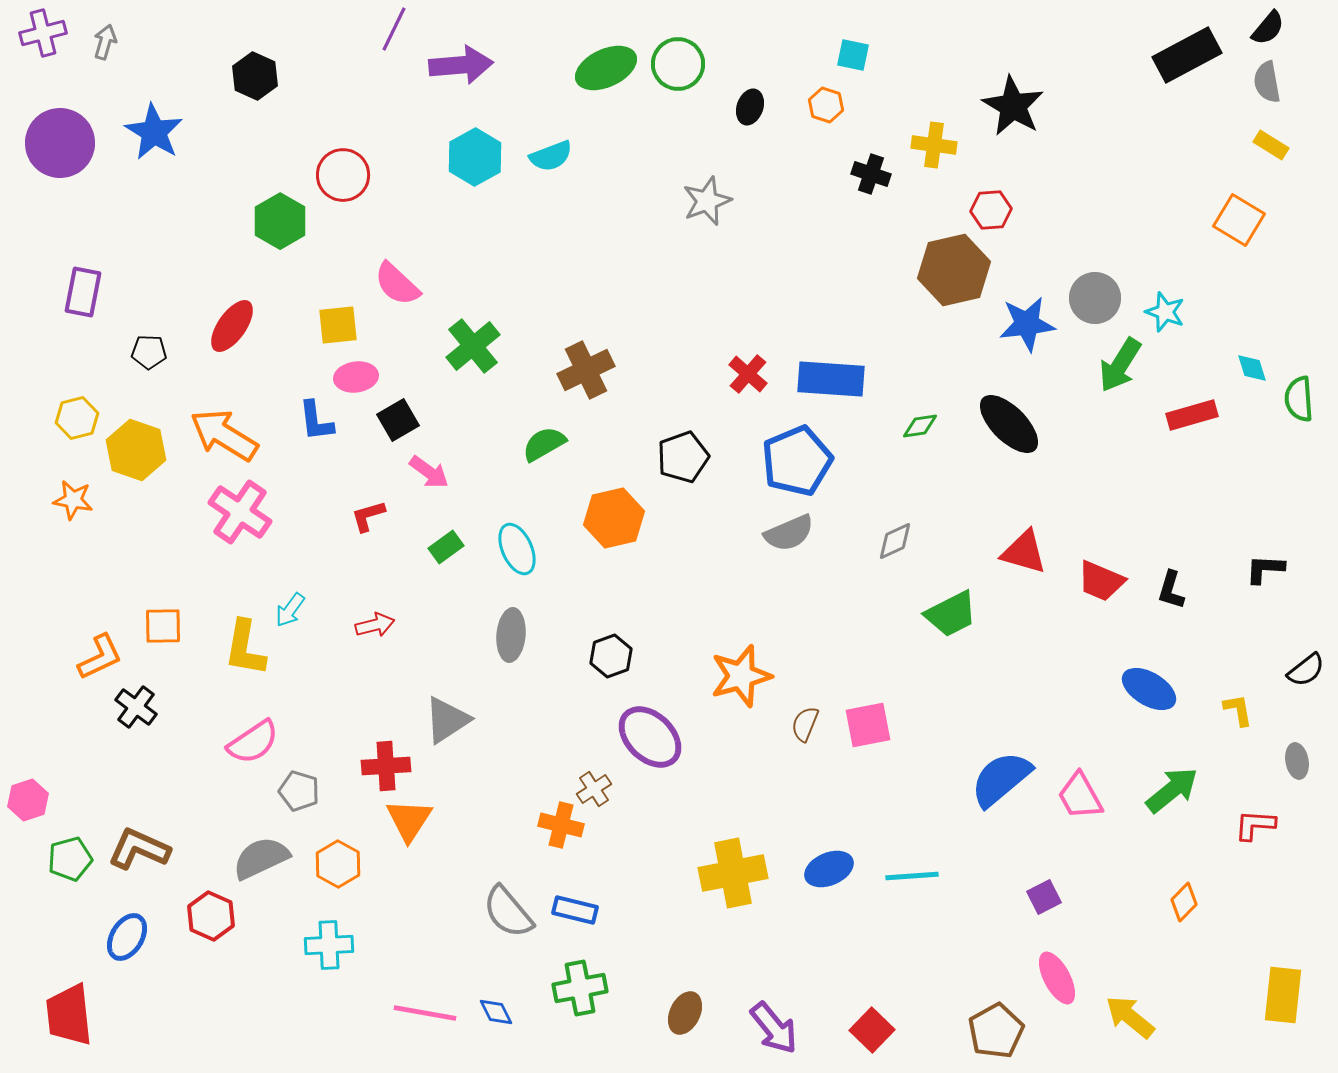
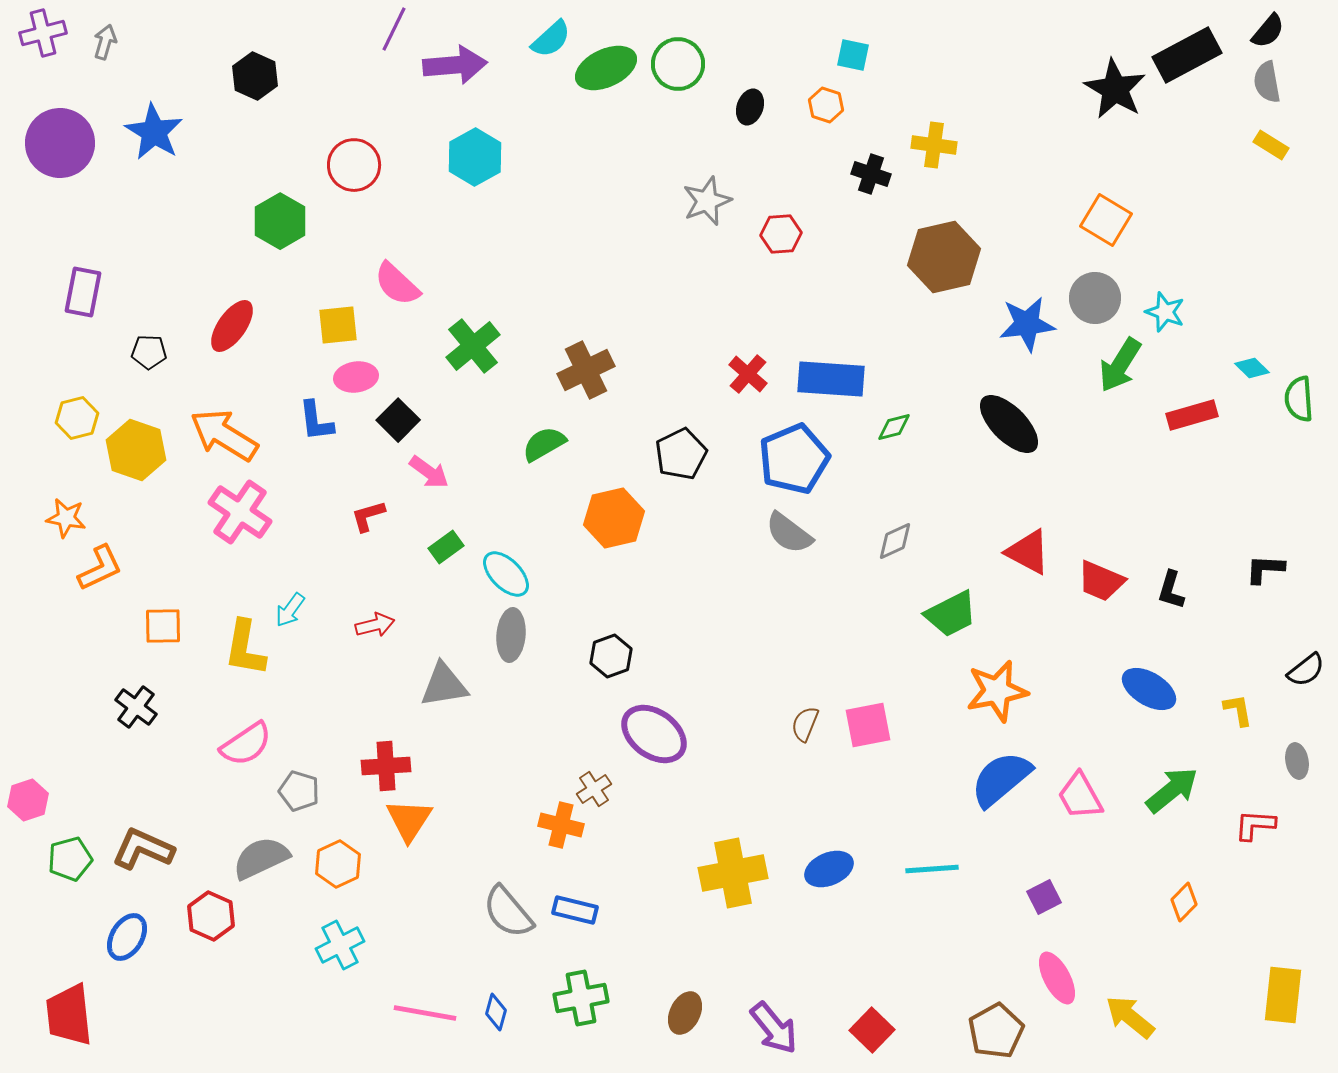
black semicircle at (1268, 28): moved 3 px down
purple arrow at (461, 65): moved 6 px left
black star at (1013, 106): moved 102 px right, 17 px up
cyan semicircle at (551, 156): moved 117 px up; rotated 21 degrees counterclockwise
red circle at (343, 175): moved 11 px right, 10 px up
red hexagon at (991, 210): moved 210 px left, 24 px down
orange square at (1239, 220): moved 133 px left
brown hexagon at (954, 270): moved 10 px left, 13 px up
cyan diamond at (1252, 368): rotated 28 degrees counterclockwise
black square at (398, 420): rotated 15 degrees counterclockwise
green diamond at (920, 426): moved 26 px left, 1 px down; rotated 6 degrees counterclockwise
black pentagon at (683, 457): moved 2 px left, 3 px up; rotated 6 degrees counterclockwise
blue pentagon at (797, 461): moved 3 px left, 2 px up
orange star at (73, 500): moved 7 px left, 18 px down
gray semicircle at (789, 533): rotated 60 degrees clockwise
cyan ellipse at (517, 549): moved 11 px left, 25 px down; rotated 21 degrees counterclockwise
red triangle at (1024, 552): moved 4 px right; rotated 12 degrees clockwise
orange L-shape at (100, 657): moved 89 px up
orange star at (741, 676): moved 256 px right, 15 px down; rotated 4 degrees clockwise
gray triangle at (447, 720): moved 3 px left, 35 px up; rotated 24 degrees clockwise
purple ellipse at (650, 737): moved 4 px right, 3 px up; rotated 8 degrees counterclockwise
pink semicircle at (253, 742): moved 7 px left, 2 px down
brown L-shape at (139, 849): moved 4 px right
orange hexagon at (338, 864): rotated 6 degrees clockwise
cyan line at (912, 876): moved 20 px right, 7 px up
cyan cross at (329, 945): moved 11 px right; rotated 24 degrees counterclockwise
green cross at (580, 988): moved 1 px right, 10 px down
blue diamond at (496, 1012): rotated 42 degrees clockwise
